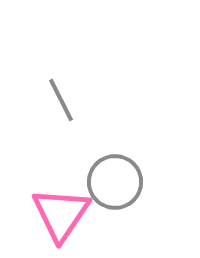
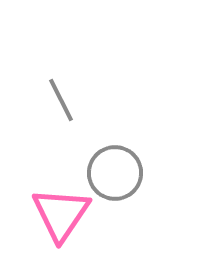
gray circle: moved 9 px up
